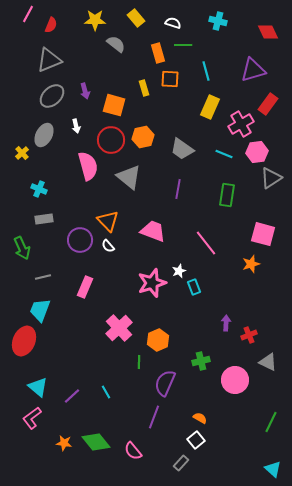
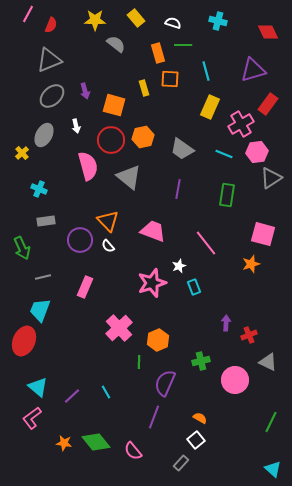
gray rectangle at (44, 219): moved 2 px right, 2 px down
white star at (179, 271): moved 5 px up
